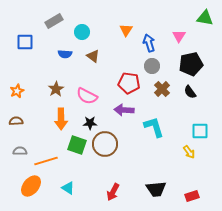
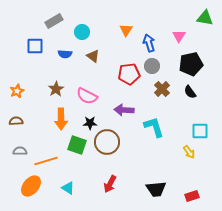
blue square: moved 10 px right, 4 px down
red pentagon: moved 9 px up; rotated 15 degrees counterclockwise
brown circle: moved 2 px right, 2 px up
red arrow: moved 3 px left, 8 px up
